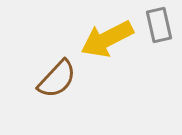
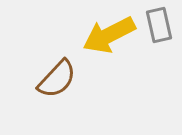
yellow arrow: moved 2 px right, 4 px up
